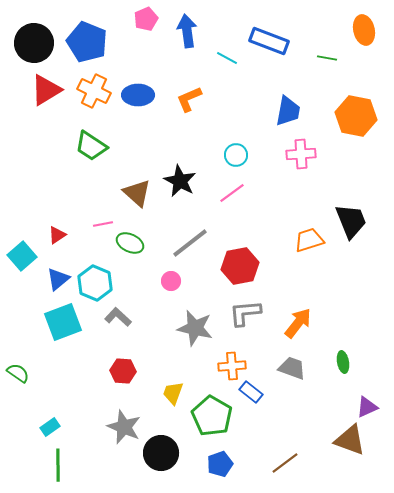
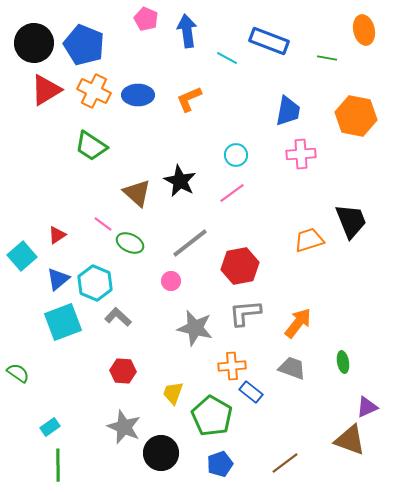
pink pentagon at (146, 19): rotated 25 degrees counterclockwise
blue pentagon at (87, 42): moved 3 px left, 3 px down
pink line at (103, 224): rotated 48 degrees clockwise
